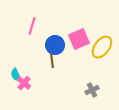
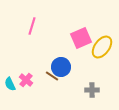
pink square: moved 2 px right, 1 px up
blue circle: moved 6 px right, 22 px down
brown line: moved 15 px down; rotated 48 degrees counterclockwise
cyan semicircle: moved 6 px left, 9 px down
pink cross: moved 2 px right, 3 px up
gray cross: rotated 24 degrees clockwise
